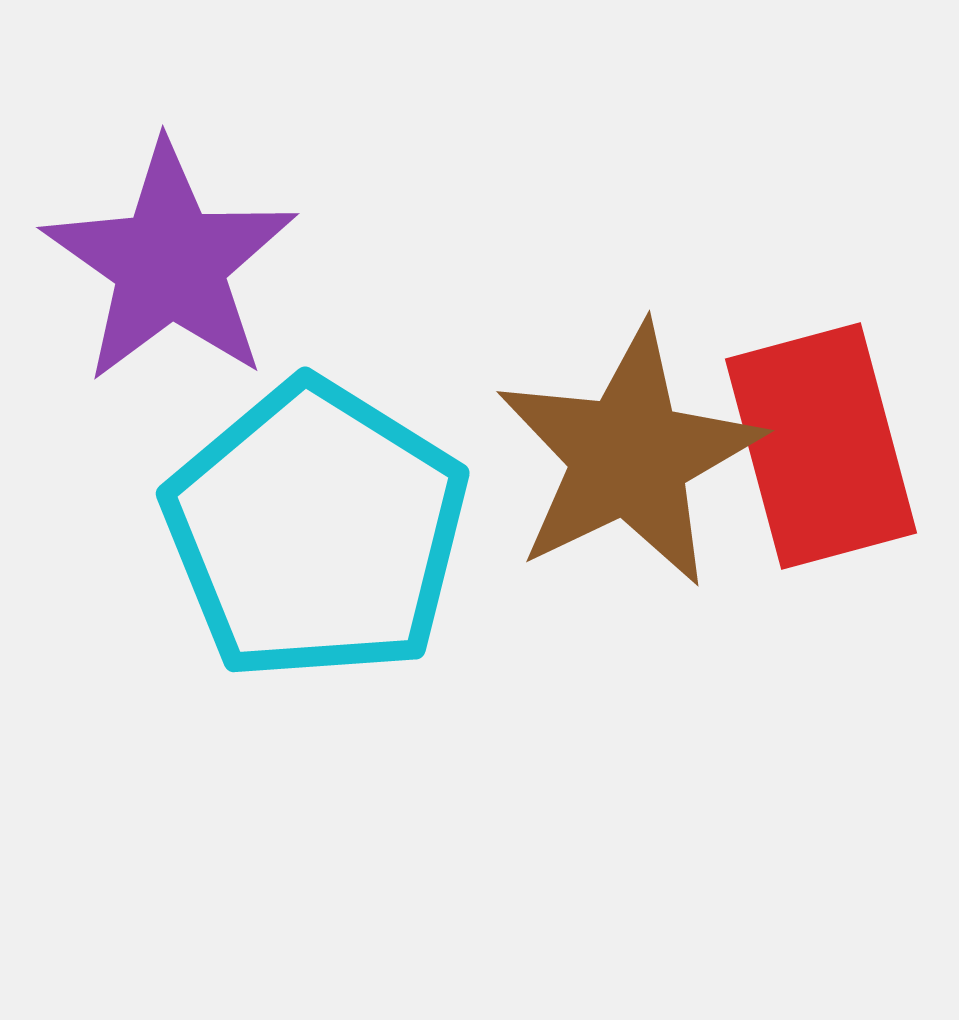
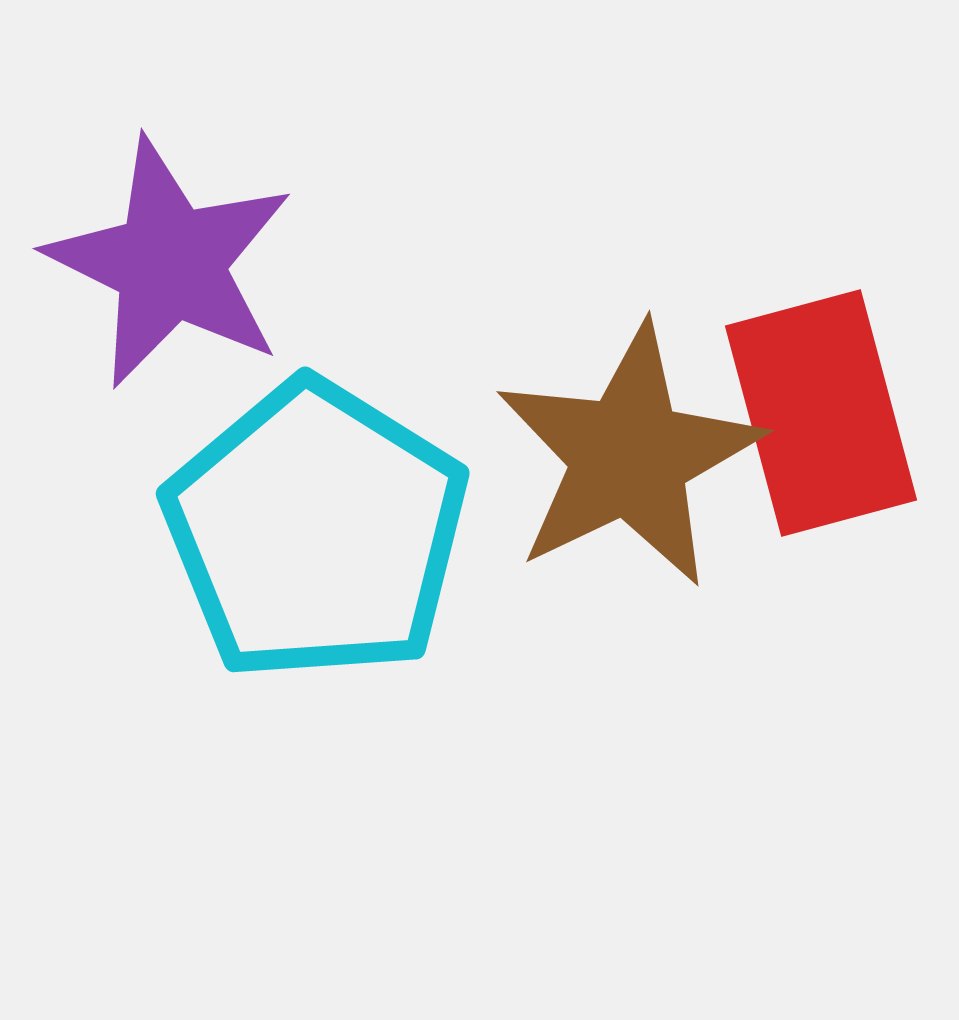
purple star: rotated 9 degrees counterclockwise
red rectangle: moved 33 px up
